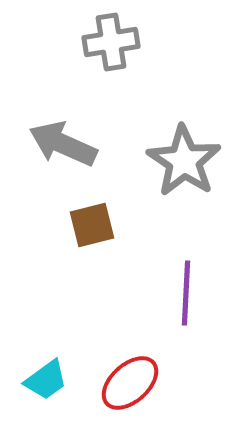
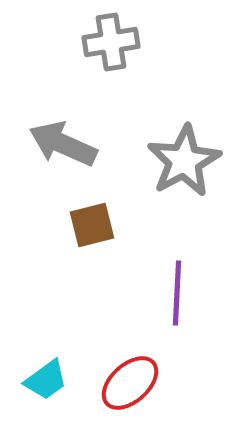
gray star: rotated 10 degrees clockwise
purple line: moved 9 px left
